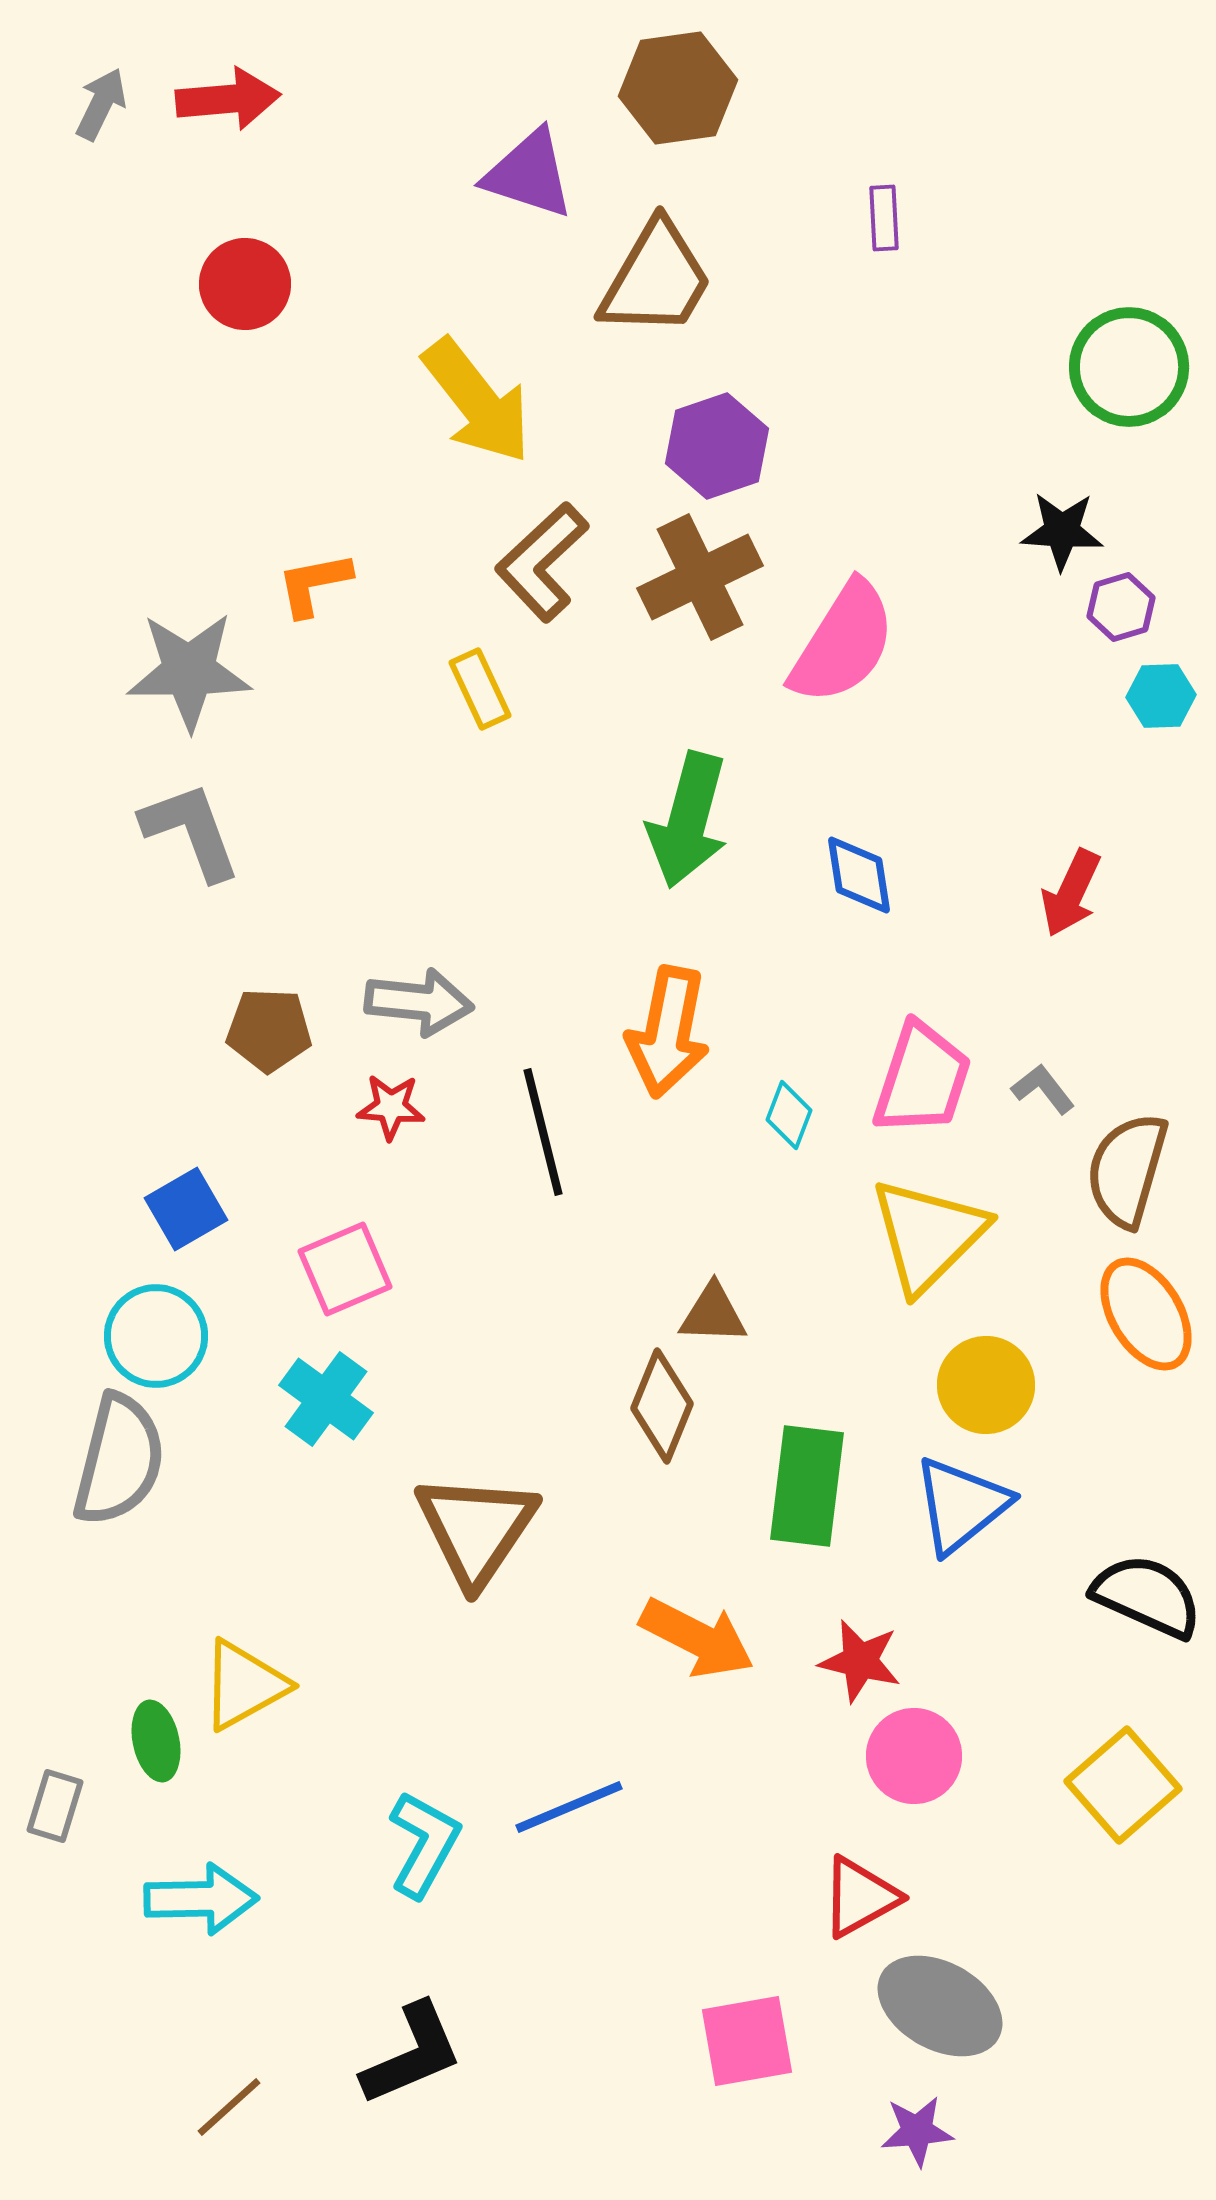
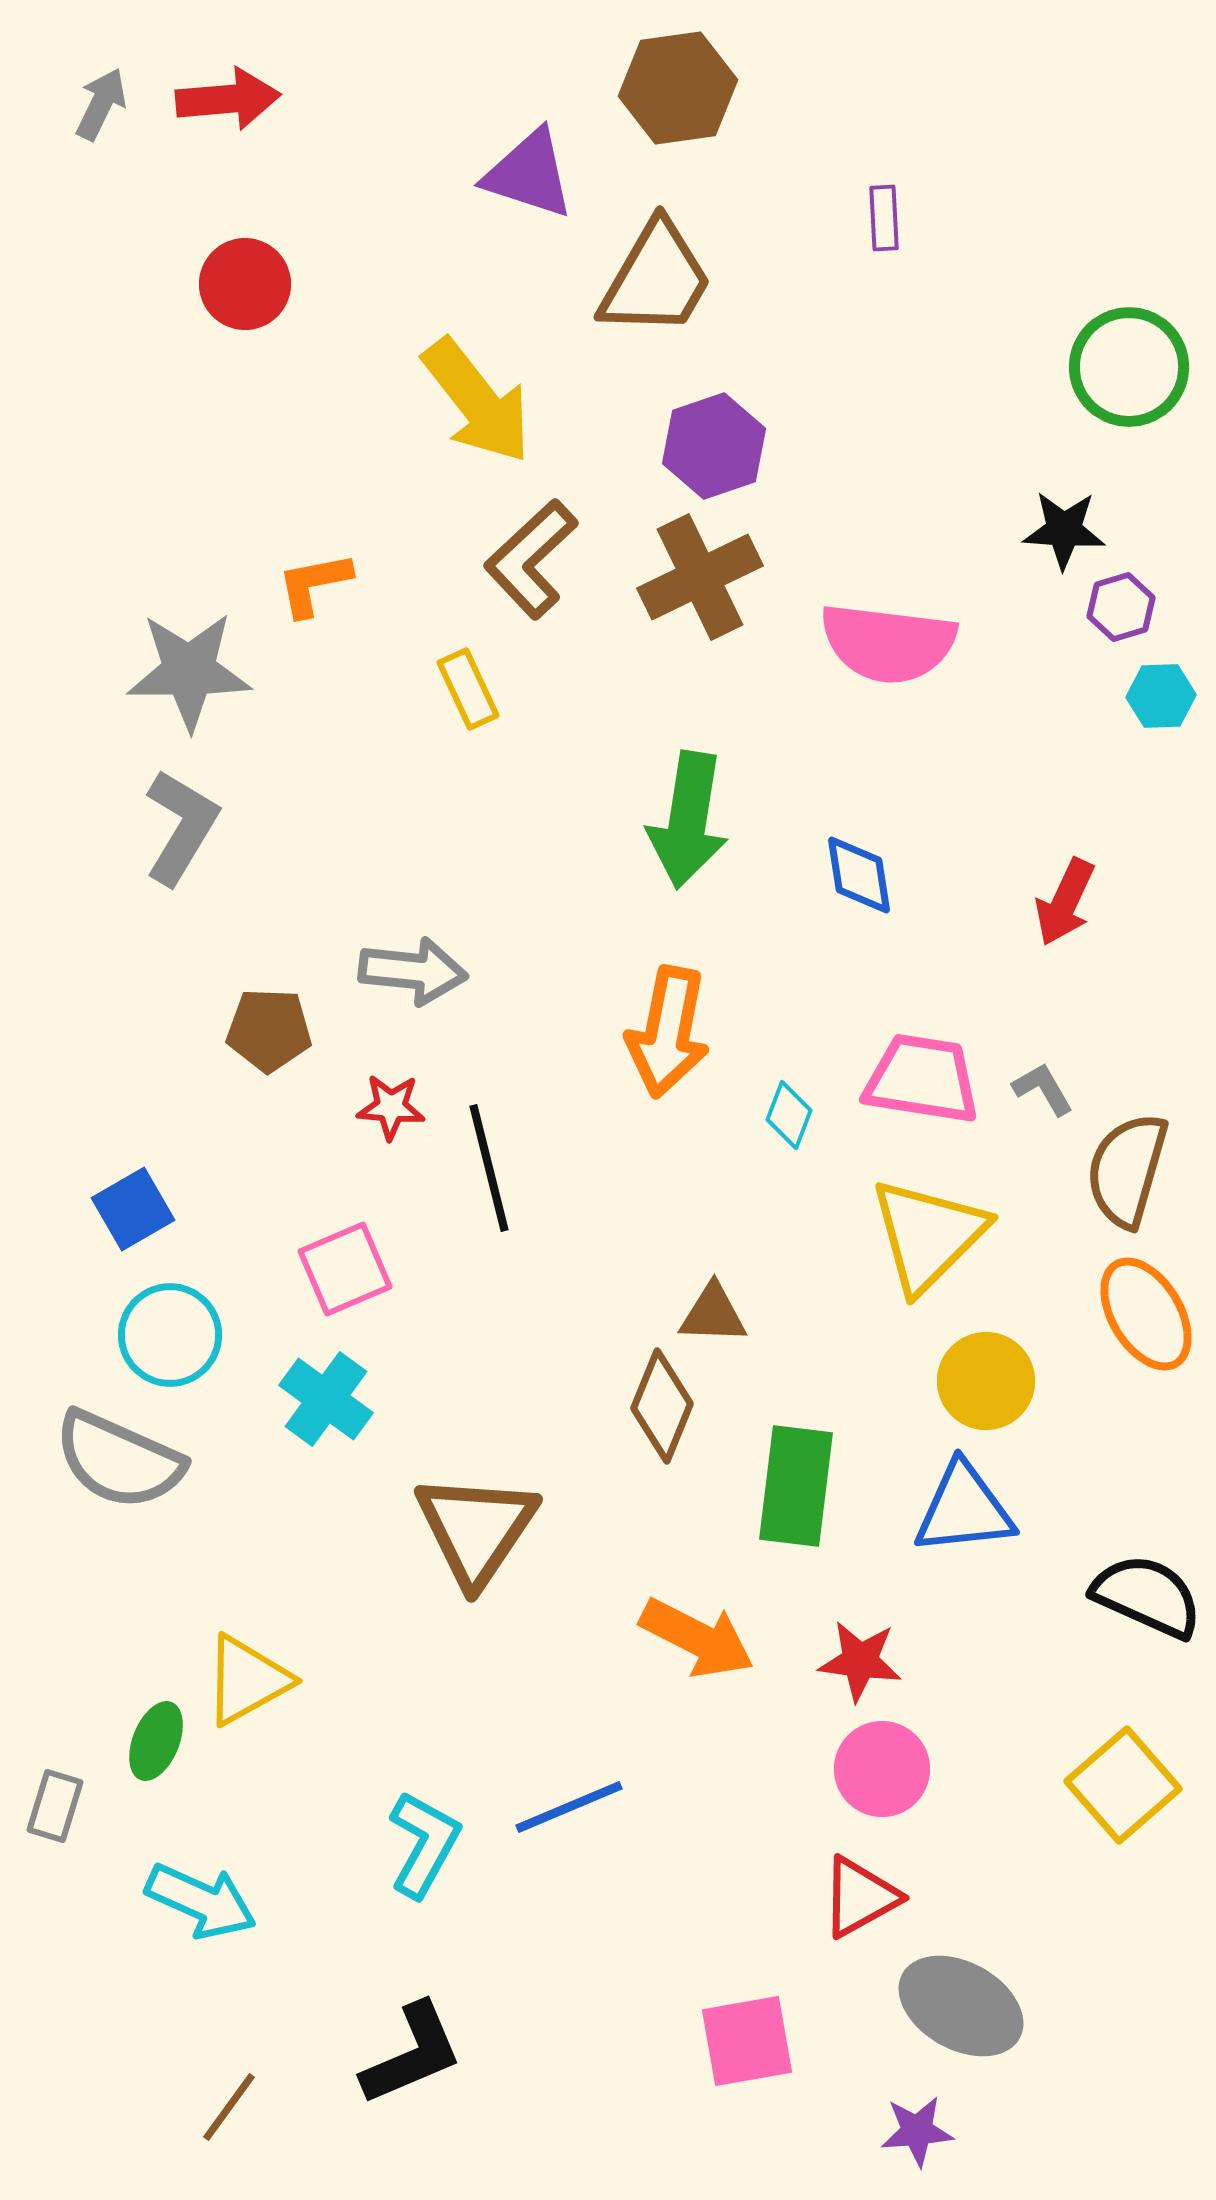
purple hexagon at (717, 446): moved 3 px left
black star at (1062, 531): moved 2 px right, 1 px up
brown L-shape at (542, 562): moved 11 px left, 3 px up
pink semicircle at (843, 643): moved 45 px right; rotated 65 degrees clockwise
yellow rectangle at (480, 689): moved 12 px left
green arrow at (688, 820): rotated 6 degrees counterclockwise
gray L-shape at (191, 831): moved 10 px left, 4 px up; rotated 51 degrees clockwise
red arrow at (1071, 893): moved 6 px left, 9 px down
gray arrow at (419, 1002): moved 6 px left, 31 px up
pink trapezoid at (922, 1079): rotated 99 degrees counterclockwise
gray L-shape at (1043, 1089): rotated 8 degrees clockwise
black line at (543, 1132): moved 54 px left, 36 px down
blue square at (186, 1209): moved 53 px left
cyan circle at (156, 1336): moved 14 px right, 1 px up
yellow circle at (986, 1385): moved 4 px up
gray semicircle at (119, 1460): rotated 100 degrees clockwise
green rectangle at (807, 1486): moved 11 px left
blue triangle at (961, 1505): moved 3 px right, 4 px down; rotated 33 degrees clockwise
red star at (860, 1661): rotated 6 degrees counterclockwise
yellow triangle at (244, 1685): moved 3 px right, 5 px up
green ellipse at (156, 1741): rotated 34 degrees clockwise
pink circle at (914, 1756): moved 32 px left, 13 px down
cyan arrow at (201, 1899): moved 2 px down; rotated 25 degrees clockwise
gray ellipse at (940, 2006): moved 21 px right
brown line at (229, 2107): rotated 12 degrees counterclockwise
